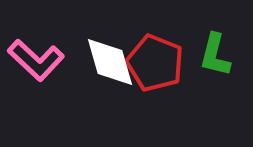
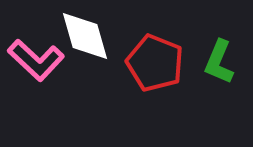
green L-shape: moved 4 px right, 7 px down; rotated 9 degrees clockwise
white diamond: moved 25 px left, 26 px up
